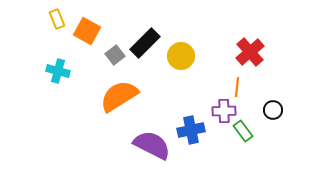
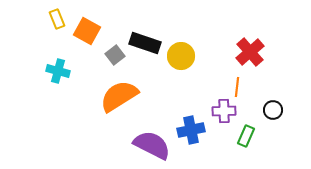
black rectangle: rotated 64 degrees clockwise
green rectangle: moved 3 px right, 5 px down; rotated 60 degrees clockwise
